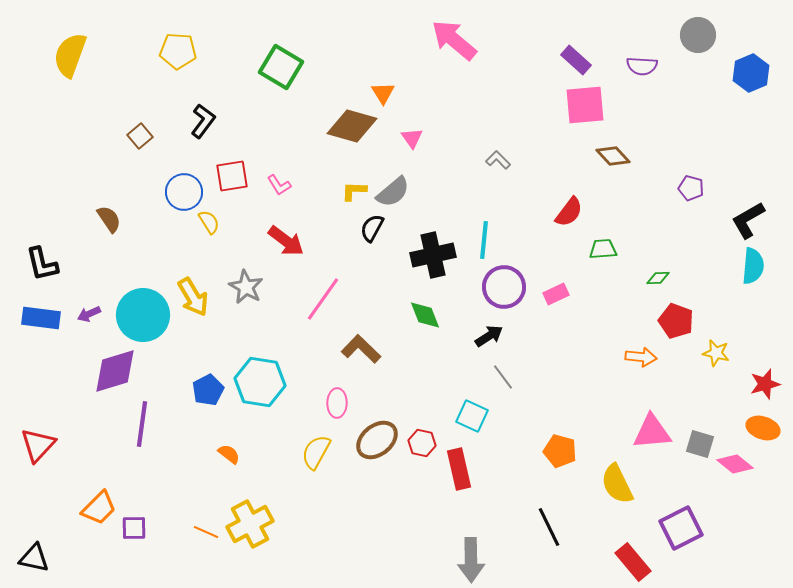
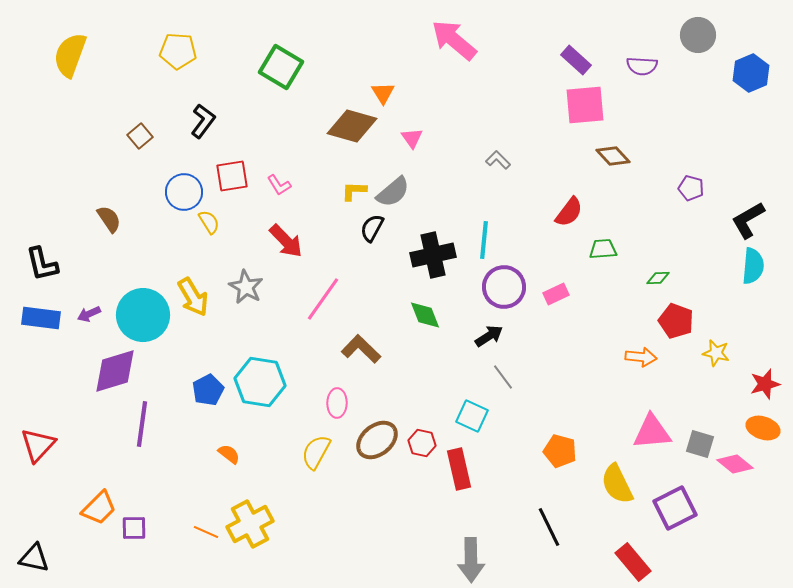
red arrow at (286, 241): rotated 9 degrees clockwise
purple square at (681, 528): moved 6 px left, 20 px up
